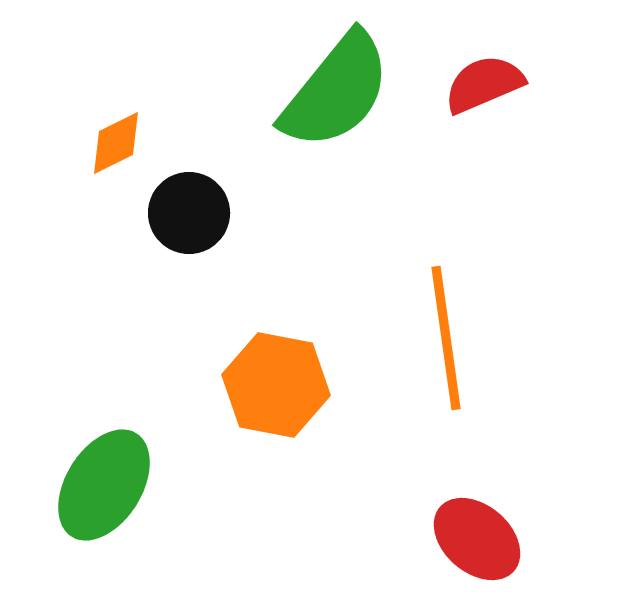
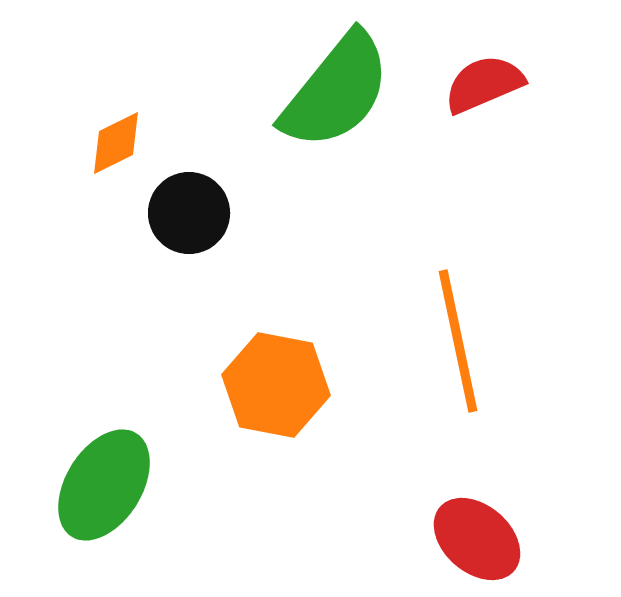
orange line: moved 12 px right, 3 px down; rotated 4 degrees counterclockwise
